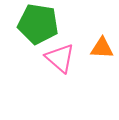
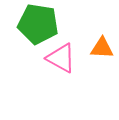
pink triangle: moved 1 px right; rotated 12 degrees counterclockwise
